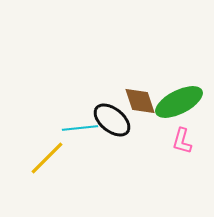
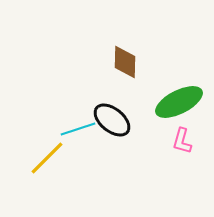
brown diamond: moved 15 px left, 39 px up; rotated 20 degrees clockwise
cyan line: moved 2 px left, 1 px down; rotated 12 degrees counterclockwise
